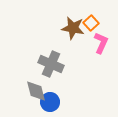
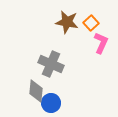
brown star: moved 6 px left, 6 px up
gray diamond: rotated 20 degrees clockwise
blue circle: moved 1 px right, 1 px down
